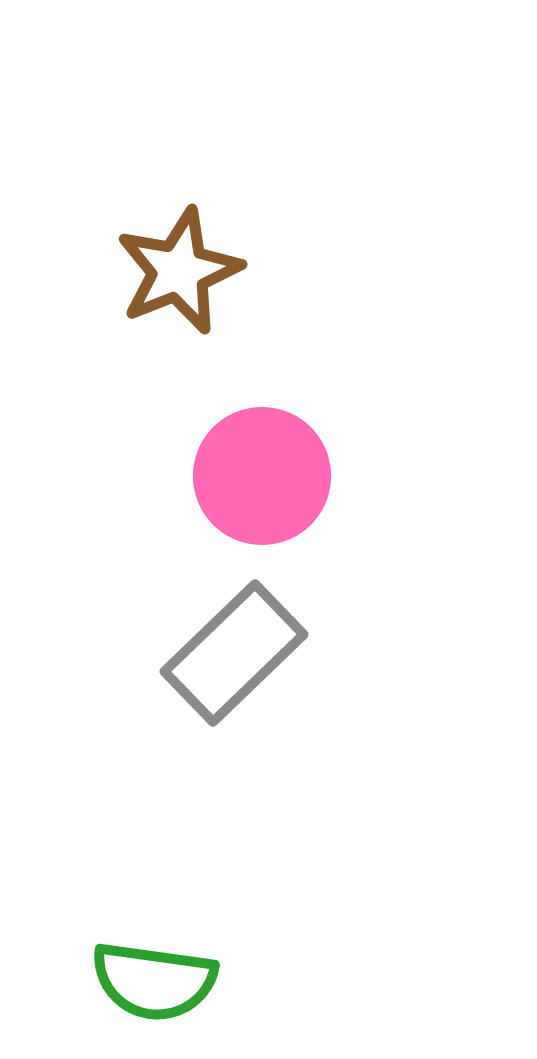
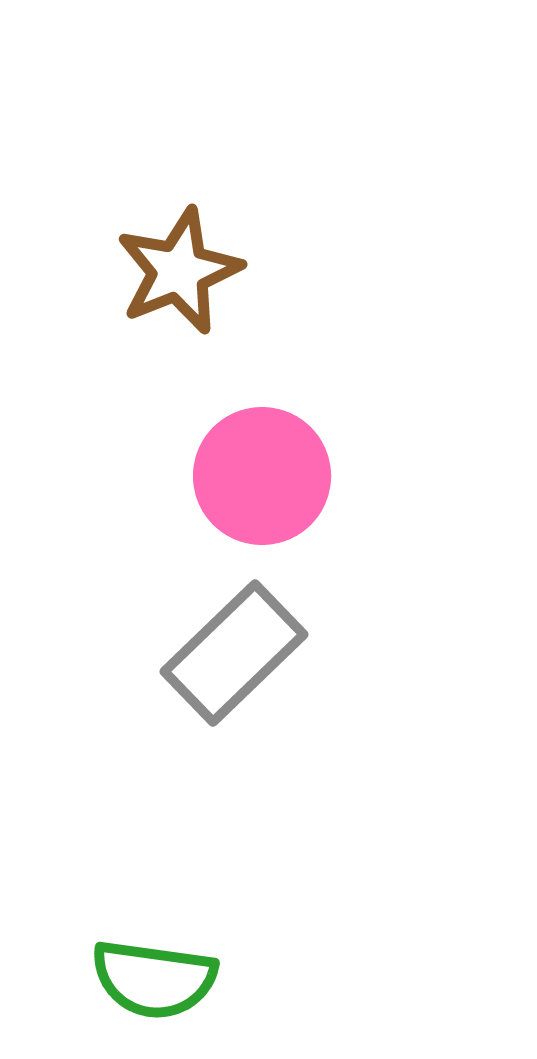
green semicircle: moved 2 px up
